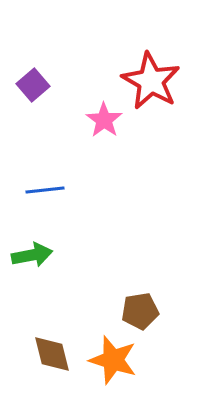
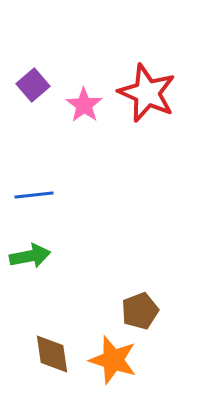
red star: moved 4 px left, 12 px down; rotated 6 degrees counterclockwise
pink star: moved 20 px left, 15 px up
blue line: moved 11 px left, 5 px down
green arrow: moved 2 px left, 1 px down
brown pentagon: rotated 12 degrees counterclockwise
brown diamond: rotated 6 degrees clockwise
